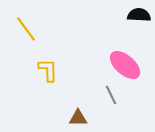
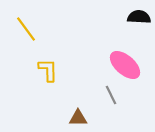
black semicircle: moved 2 px down
